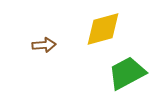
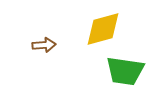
green trapezoid: moved 2 px left, 2 px up; rotated 144 degrees counterclockwise
